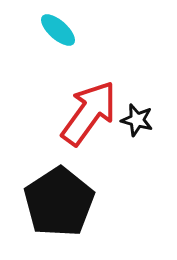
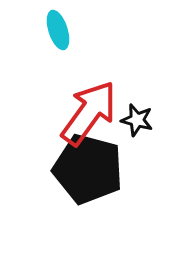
cyan ellipse: rotated 30 degrees clockwise
black pentagon: moved 29 px right, 33 px up; rotated 24 degrees counterclockwise
